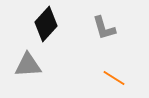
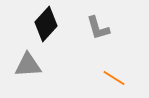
gray L-shape: moved 6 px left
